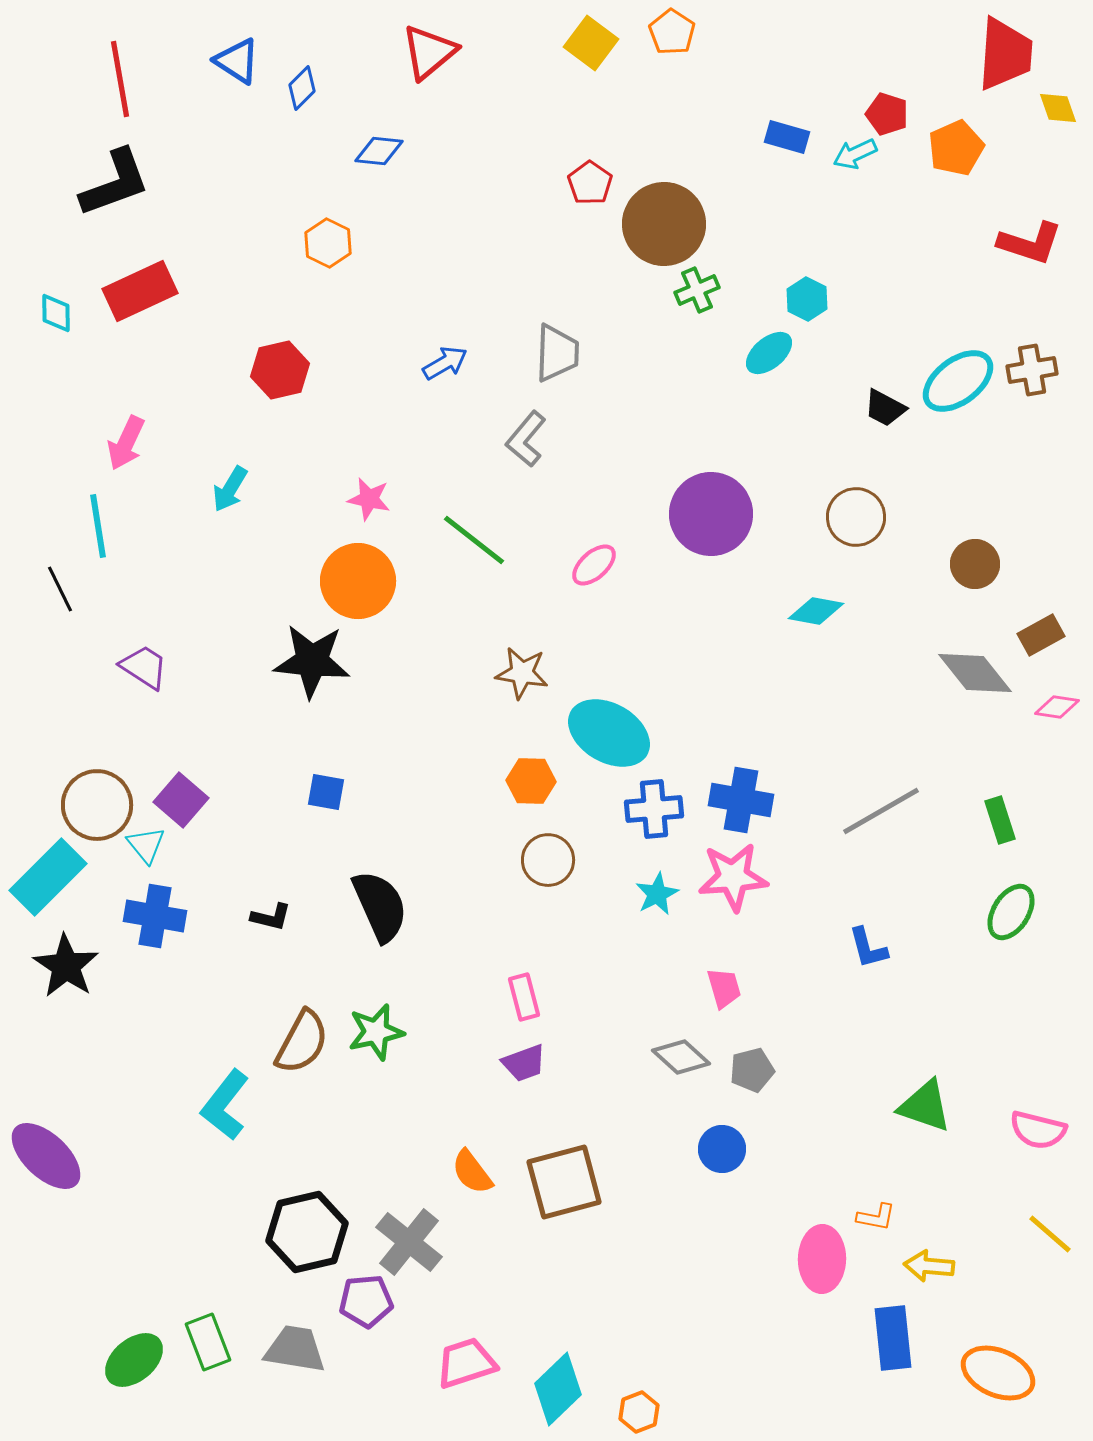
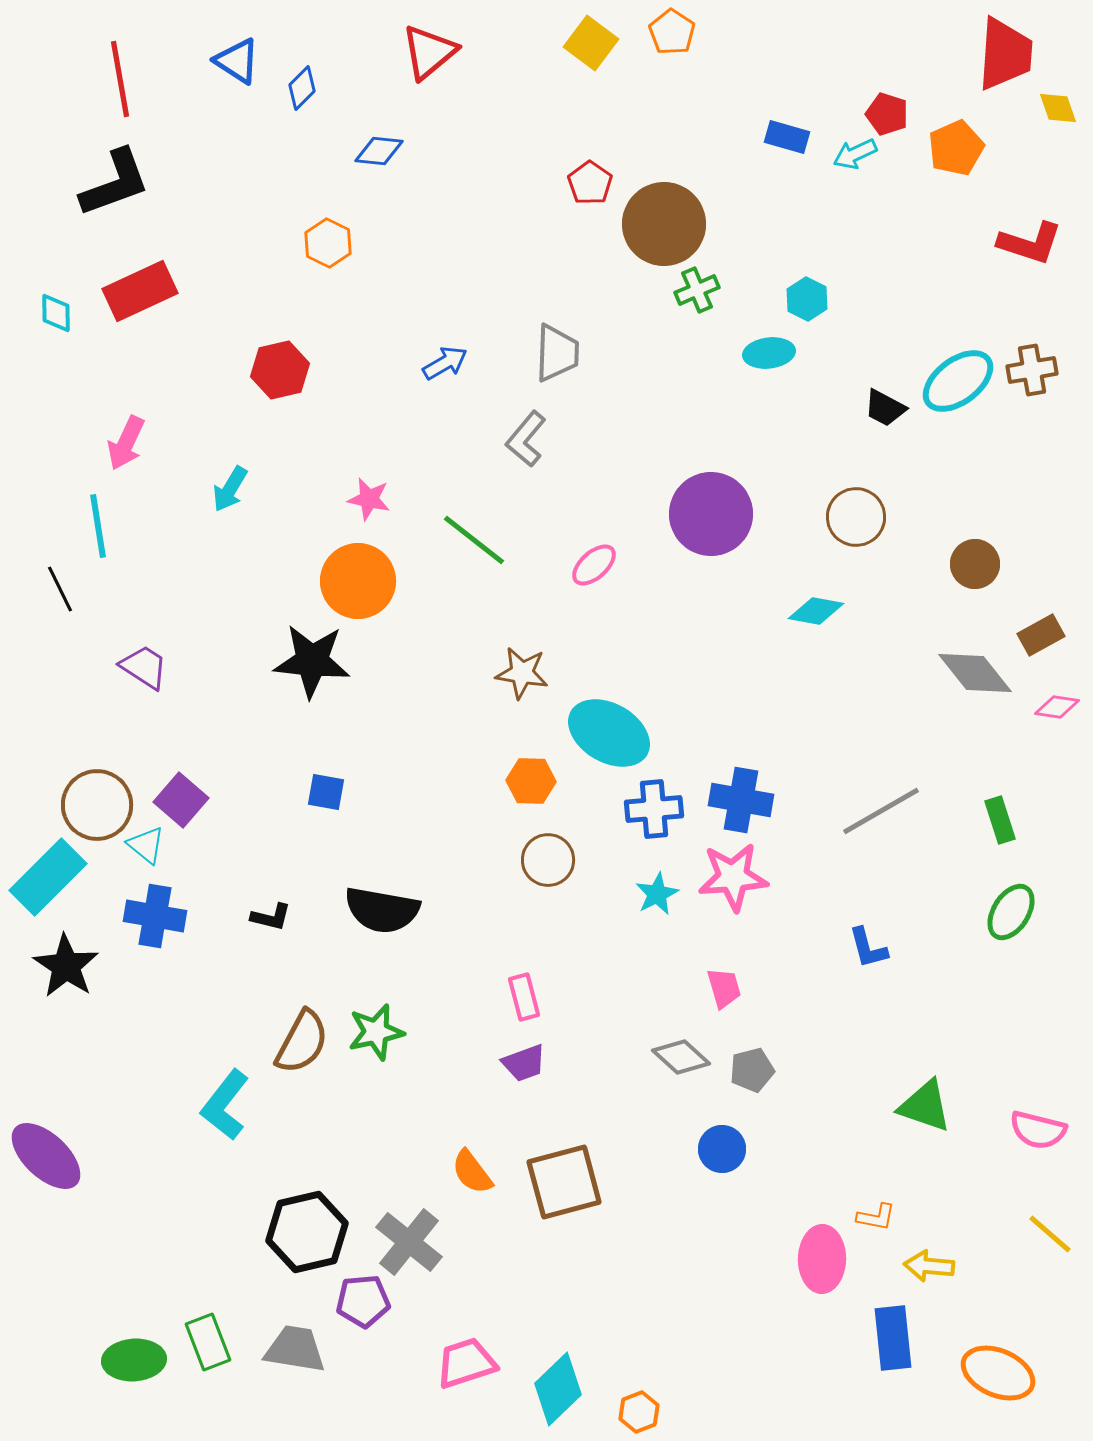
cyan ellipse at (769, 353): rotated 33 degrees clockwise
cyan triangle at (146, 845): rotated 12 degrees counterclockwise
black semicircle at (380, 906): moved 2 px right, 4 px down; rotated 124 degrees clockwise
purple pentagon at (366, 1301): moved 3 px left
green ellipse at (134, 1360): rotated 36 degrees clockwise
